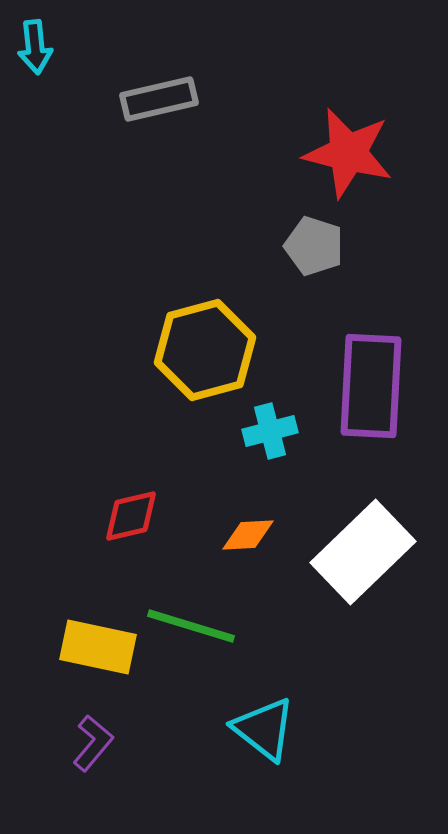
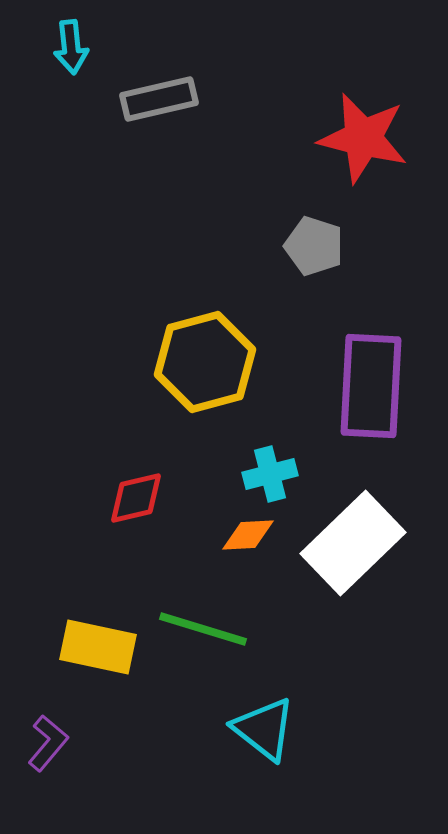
cyan arrow: moved 36 px right
red star: moved 15 px right, 15 px up
yellow hexagon: moved 12 px down
cyan cross: moved 43 px down
red diamond: moved 5 px right, 18 px up
white rectangle: moved 10 px left, 9 px up
green line: moved 12 px right, 3 px down
purple L-shape: moved 45 px left
